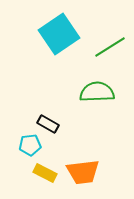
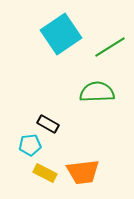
cyan square: moved 2 px right
